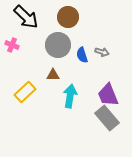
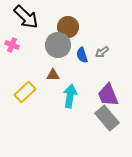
brown circle: moved 10 px down
gray arrow: rotated 128 degrees clockwise
